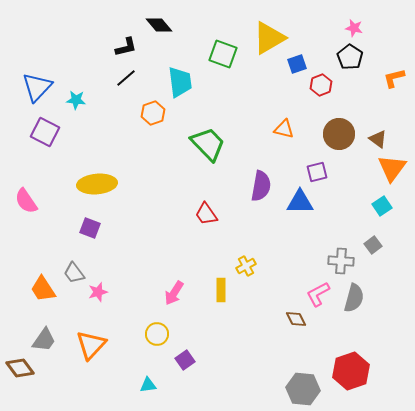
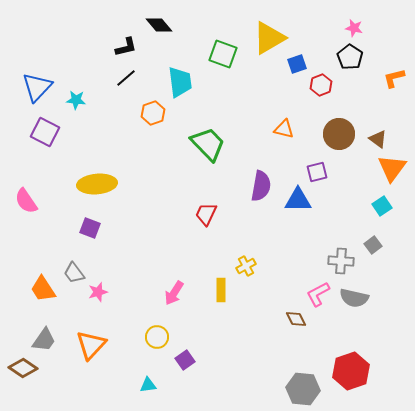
blue triangle at (300, 202): moved 2 px left, 2 px up
red trapezoid at (206, 214): rotated 60 degrees clockwise
gray semicircle at (354, 298): rotated 88 degrees clockwise
yellow circle at (157, 334): moved 3 px down
brown diamond at (20, 368): moved 3 px right; rotated 20 degrees counterclockwise
